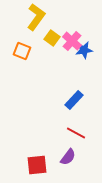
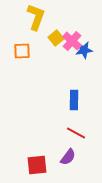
yellow L-shape: rotated 16 degrees counterclockwise
yellow square: moved 4 px right; rotated 14 degrees clockwise
orange square: rotated 24 degrees counterclockwise
blue rectangle: rotated 42 degrees counterclockwise
